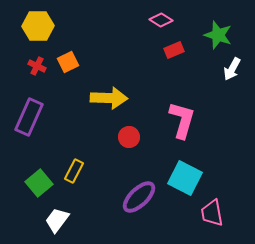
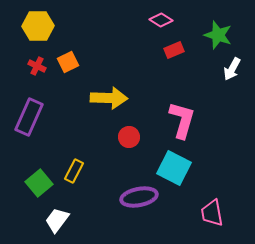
cyan square: moved 11 px left, 10 px up
purple ellipse: rotated 33 degrees clockwise
